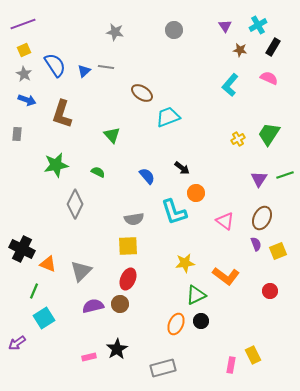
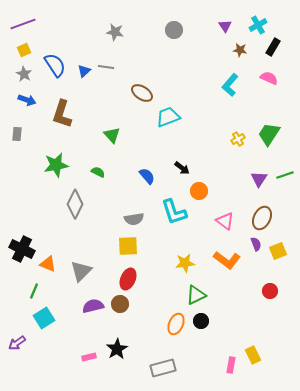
orange circle at (196, 193): moved 3 px right, 2 px up
orange L-shape at (226, 276): moved 1 px right, 16 px up
